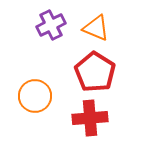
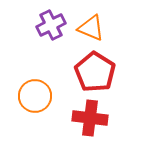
orange triangle: moved 5 px left
red cross: rotated 12 degrees clockwise
